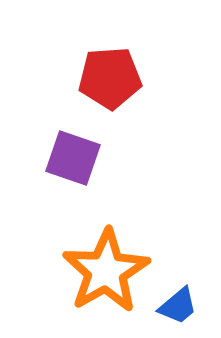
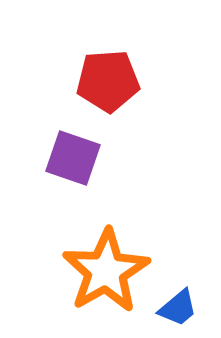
red pentagon: moved 2 px left, 3 px down
blue trapezoid: moved 2 px down
